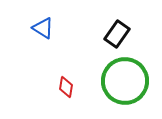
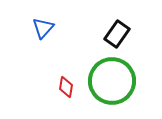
blue triangle: rotated 40 degrees clockwise
green circle: moved 13 px left
